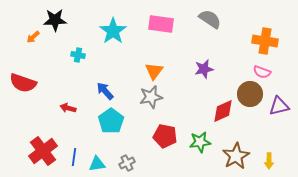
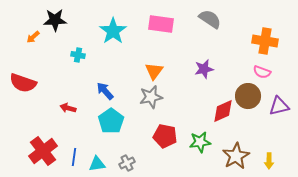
brown circle: moved 2 px left, 2 px down
